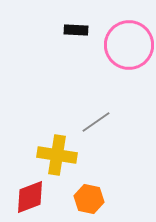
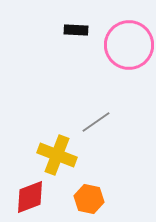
yellow cross: rotated 12 degrees clockwise
